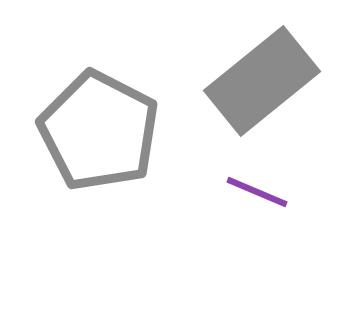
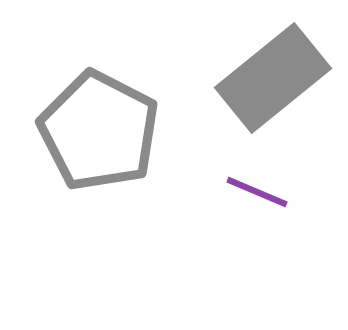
gray rectangle: moved 11 px right, 3 px up
